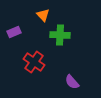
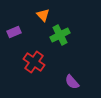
green cross: rotated 30 degrees counterclockwise
